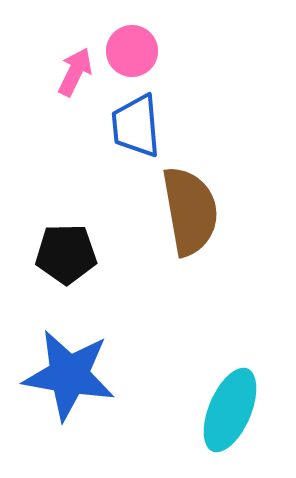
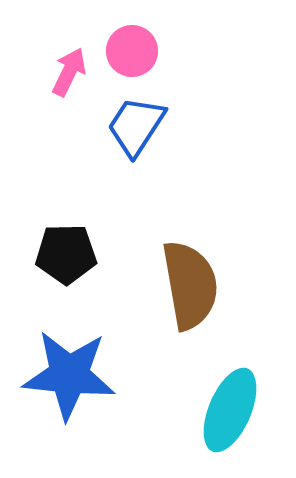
pink arrow: moved 6 px left
blue trapezoid: rotated 38 degrees clockwise
brown semicircle: moved 74 px down
blue star: rotated 4 degrees counterclockwise
